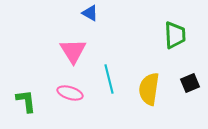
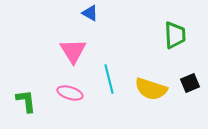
yellow semicircle: moved 2 px right; rotated 80 degrees counterclockwise
